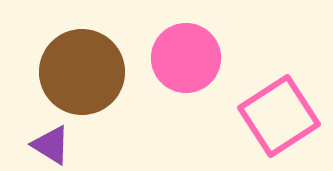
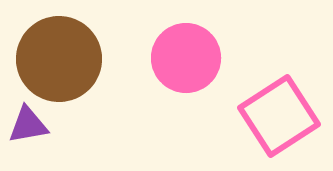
brown circle: moved 23 px left, 13 px up
purple triangle: moved 23 px left, 20 px up; rotated 42 degrees counterclockwise
